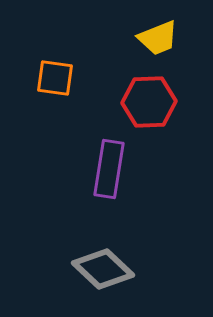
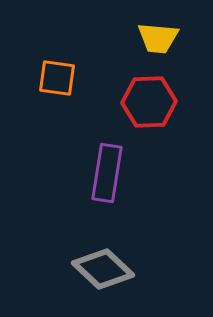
yellow trapezoid: rotated 27 degrees clockwise
orange square: moved 2 px right
purple rectangle: moved 2 px left, 4 px down
